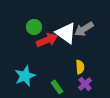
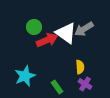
purple cross: rotated 16 degrees counterclockwise
